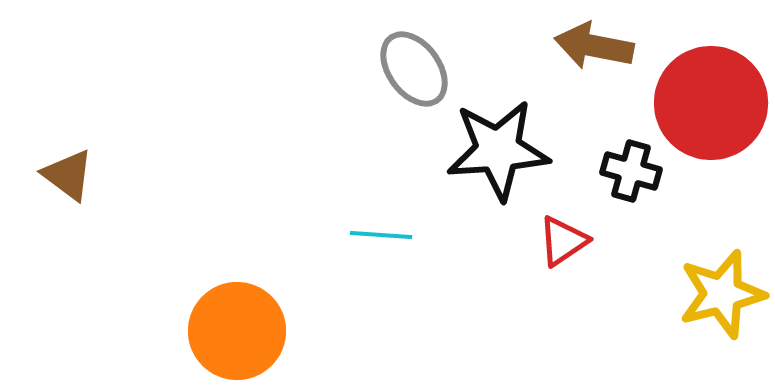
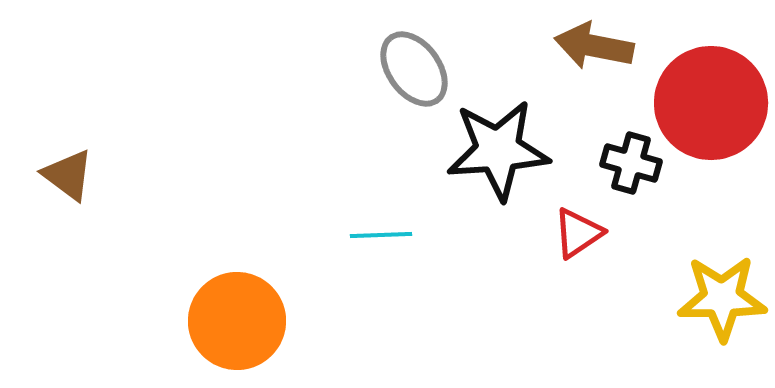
black cross: moved 8 px up
cyan line: rotated 6 degrees counterclockwise
red triangle: moved 15 px right, 8 px up
yellow star: moved 4 px down; rotated 14 degrees clockwise
orange circle: moved 10 px up
